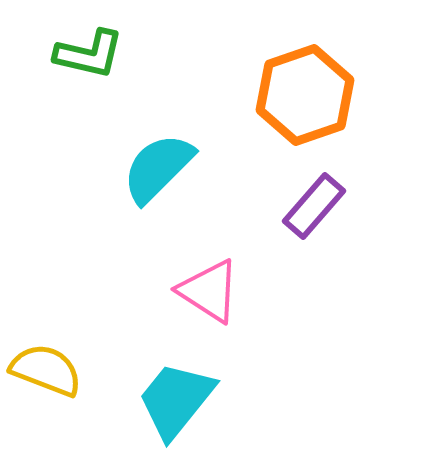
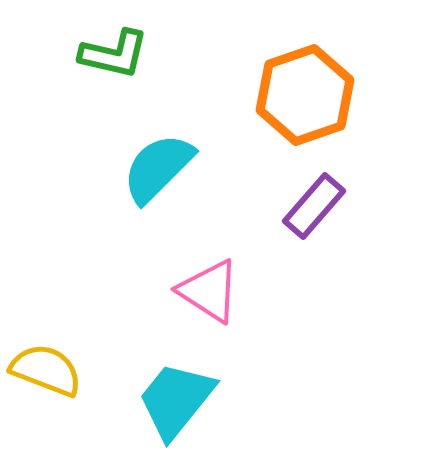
green L-shape: moved 25 px right
